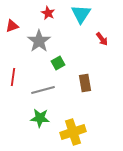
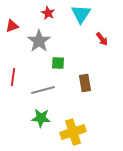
green square: rotated 32 degrees clockwise
green star: moved 1 px right
